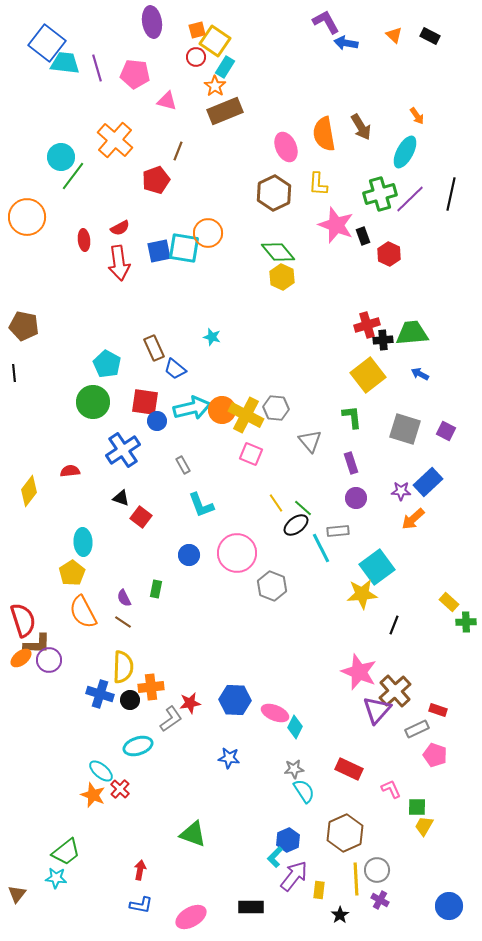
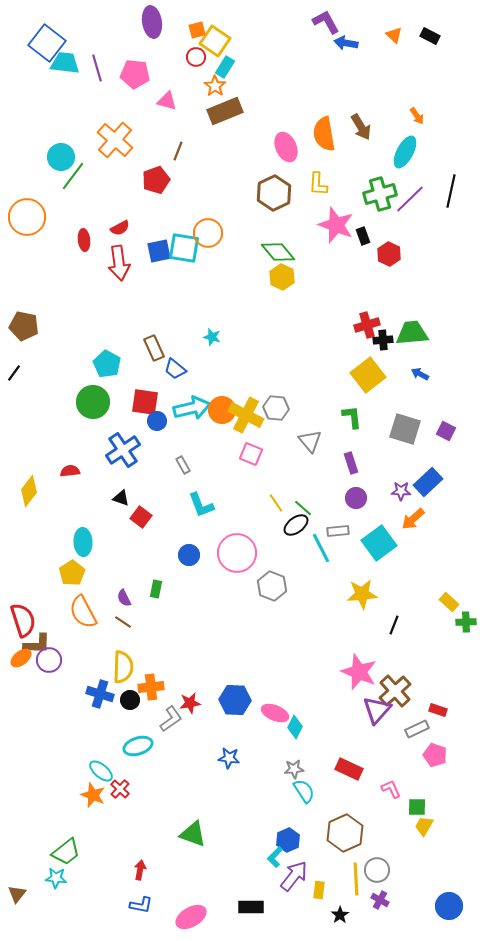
black line at (451, 194): moved 3 px up
black line at (14, 373): rotated 42 degrees clockwise
cyan square at (377, 567): moved 2 px right, 24 px up
